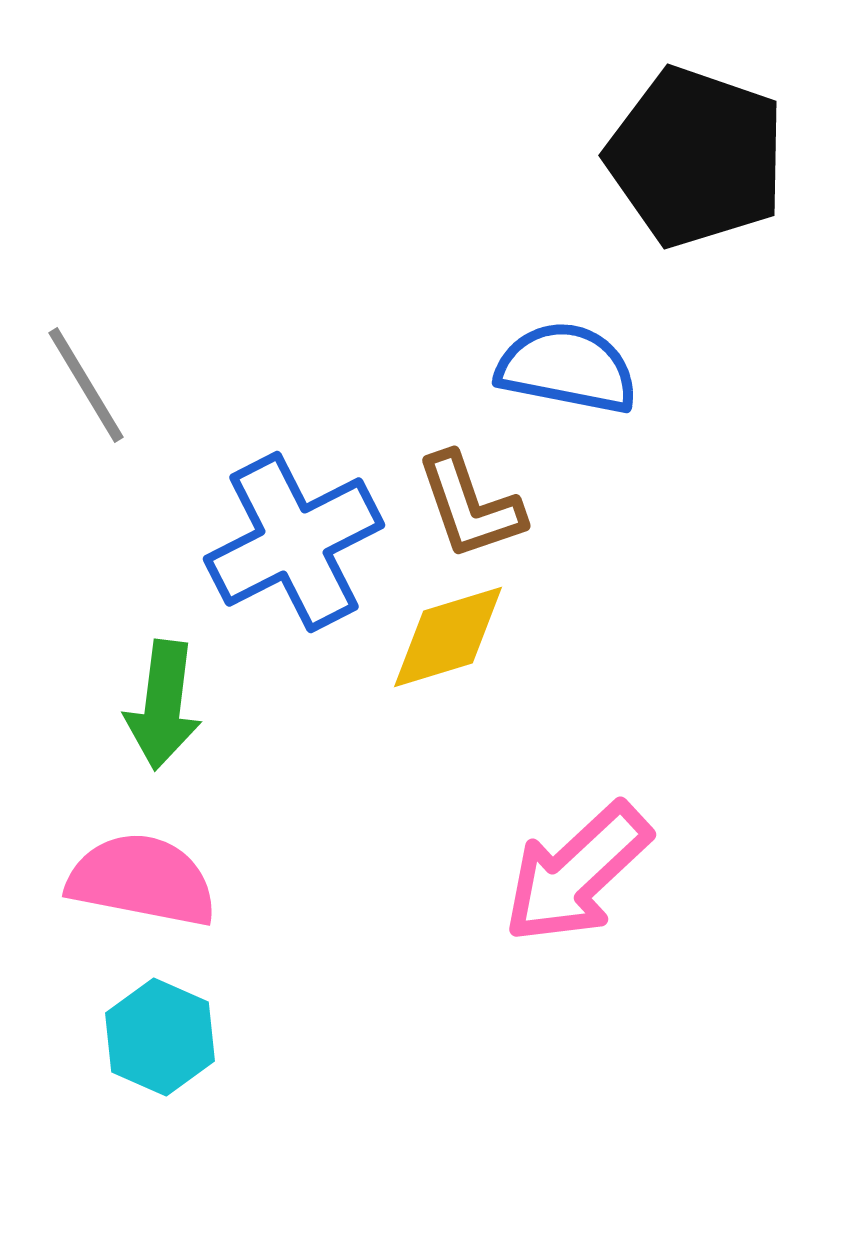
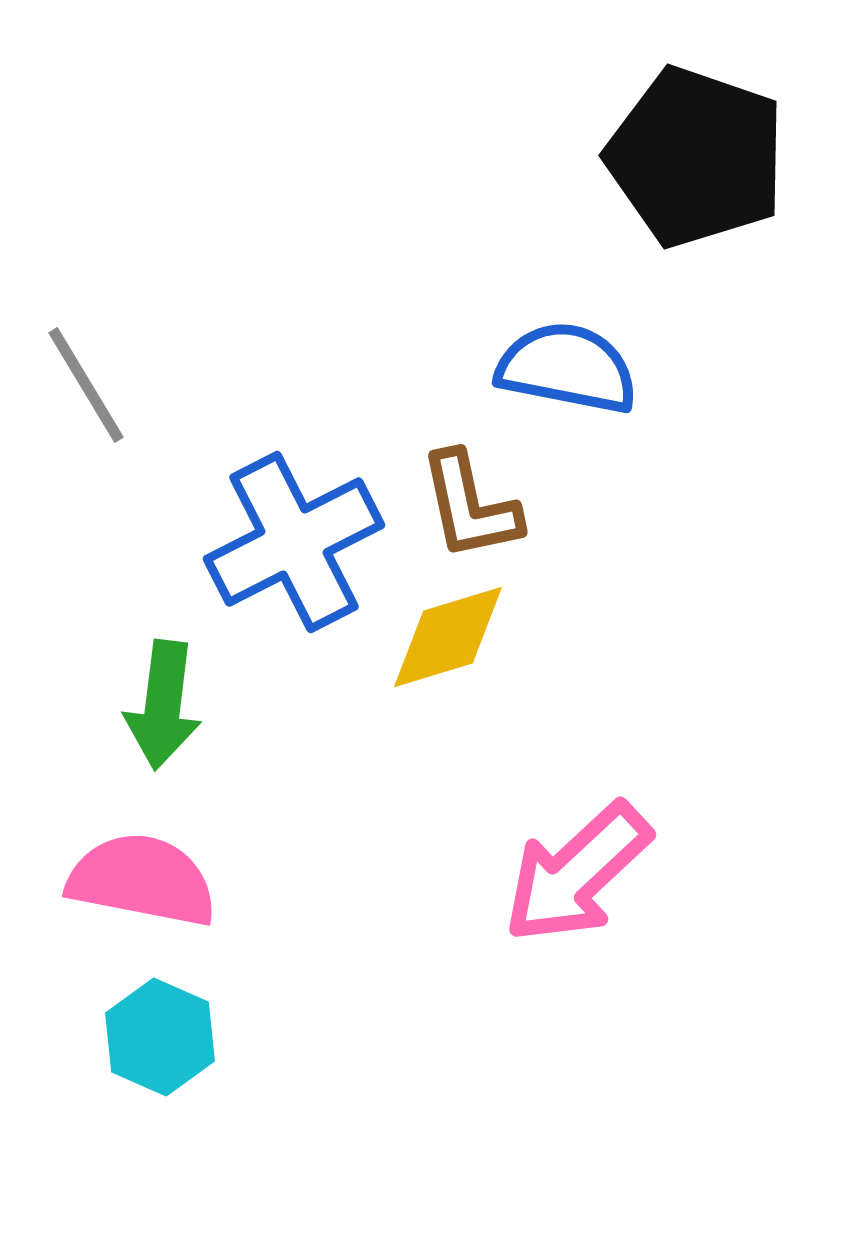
brown L-shape: rotated 7 degrees clockwise
